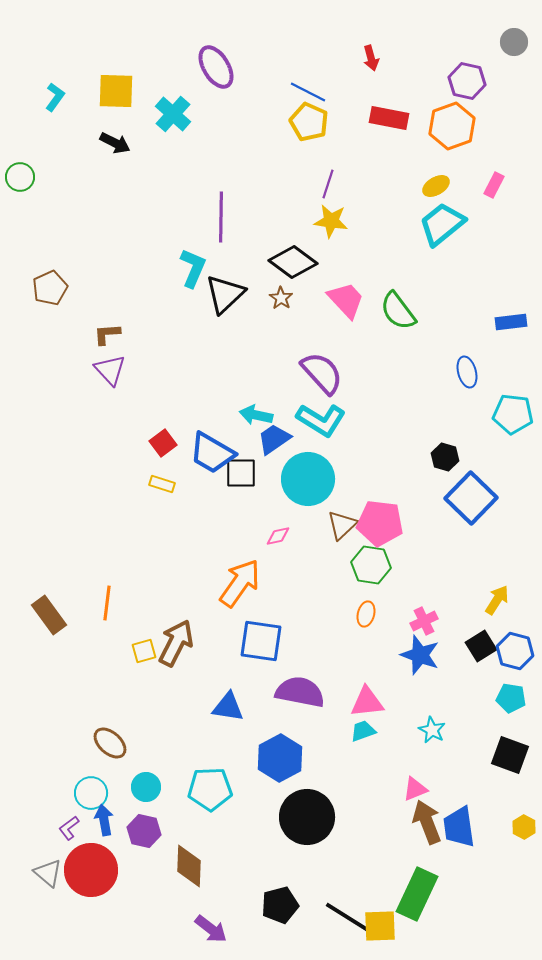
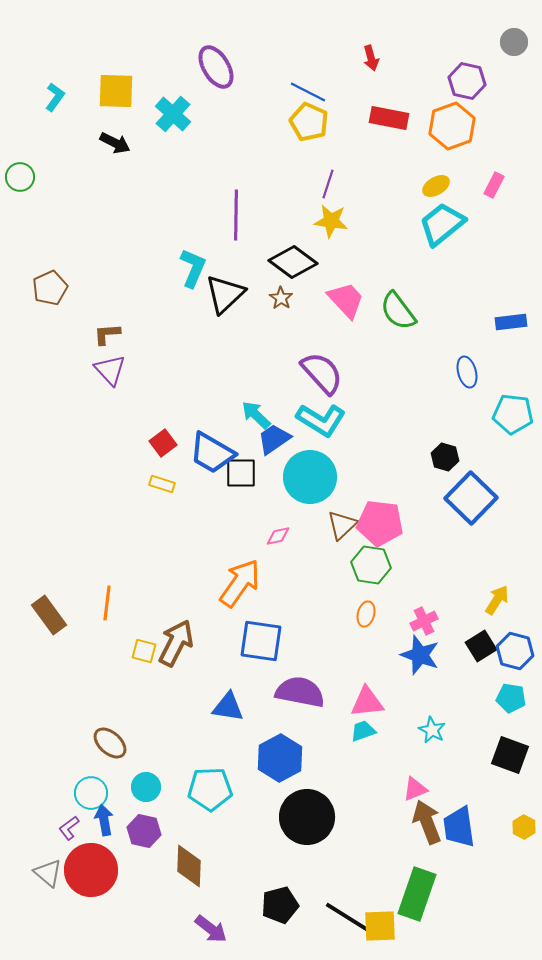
purple line at (221, 217): moved 15 px right, 2 px up
cyan arrow at (256, 415): rotated 32 degrees clockwise
cyan circle at (308, 479): moved 2 px right, 2 px up
yellow square at (144, 651): rotated 30 degrees clockwise
green rectangle at (417, 894): rotated 6 degrees counterclockwise
